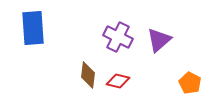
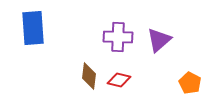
purple cross: rotated 24 degrees counterclockwise
brown diamond: moved 1 px right, 1 px down
red diamond: moved 1 px right, 1 px up
